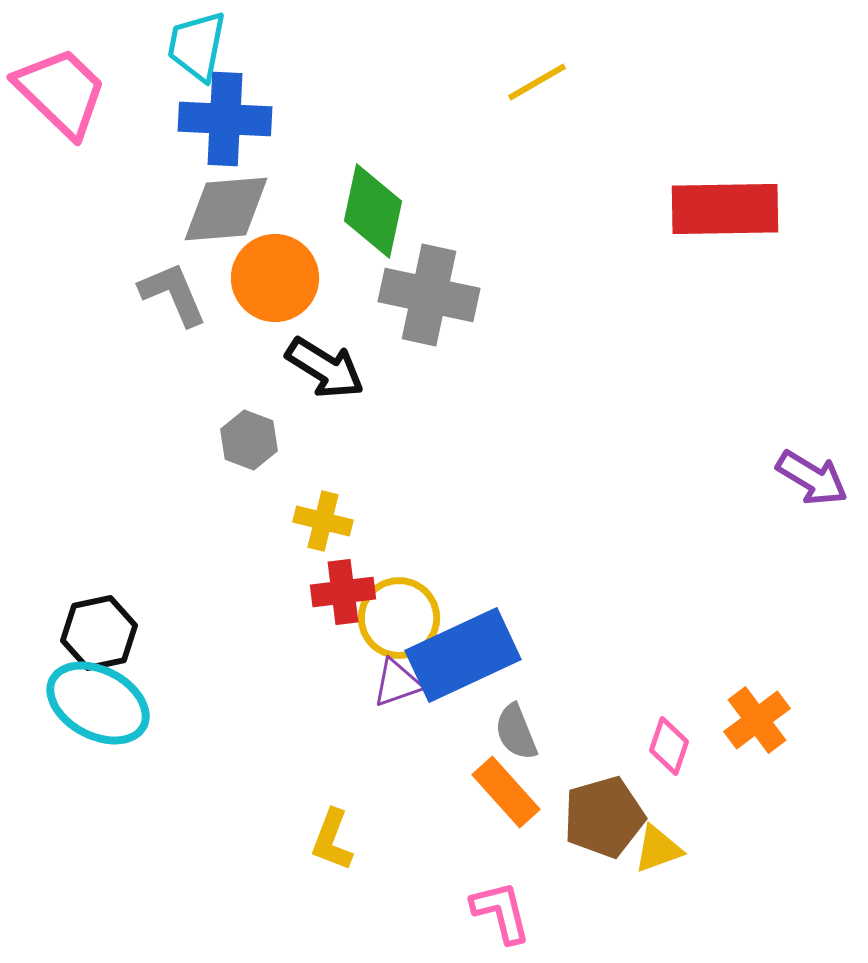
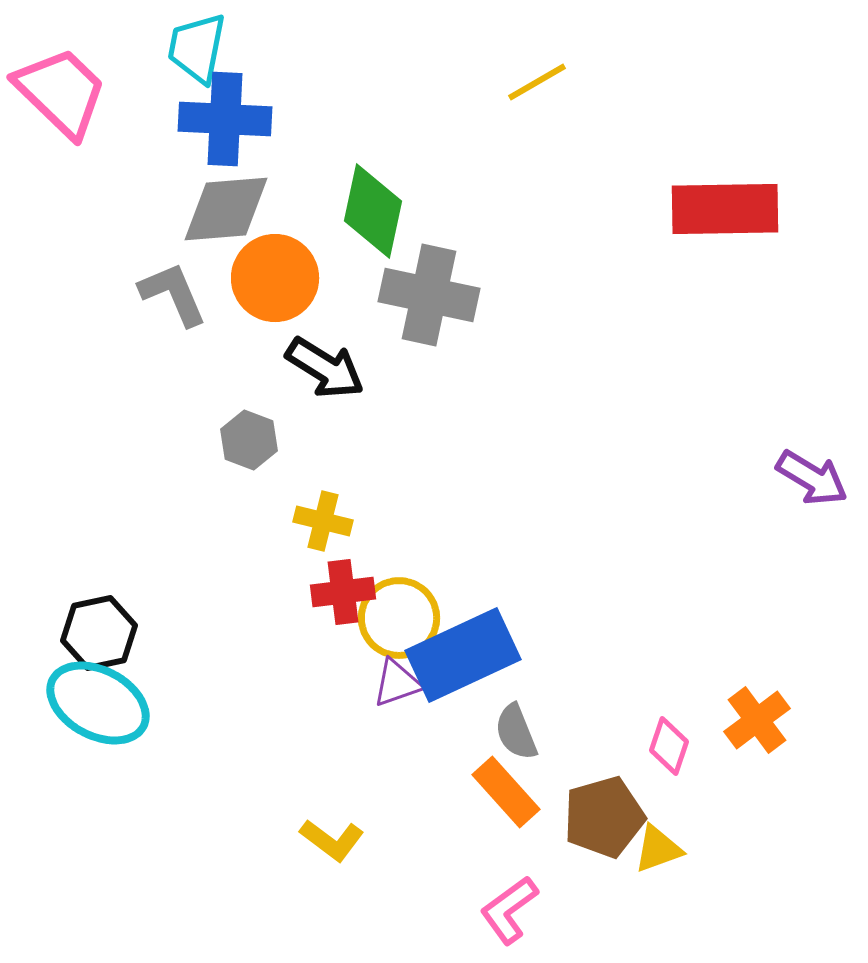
cyan trapezoid: moved 2 px down
yellow L-shape: rotated 74 degrees counterclockwise
pink L-shape: moved 8 px right, 2 px up; rotated 112 degrees counterclockwise
